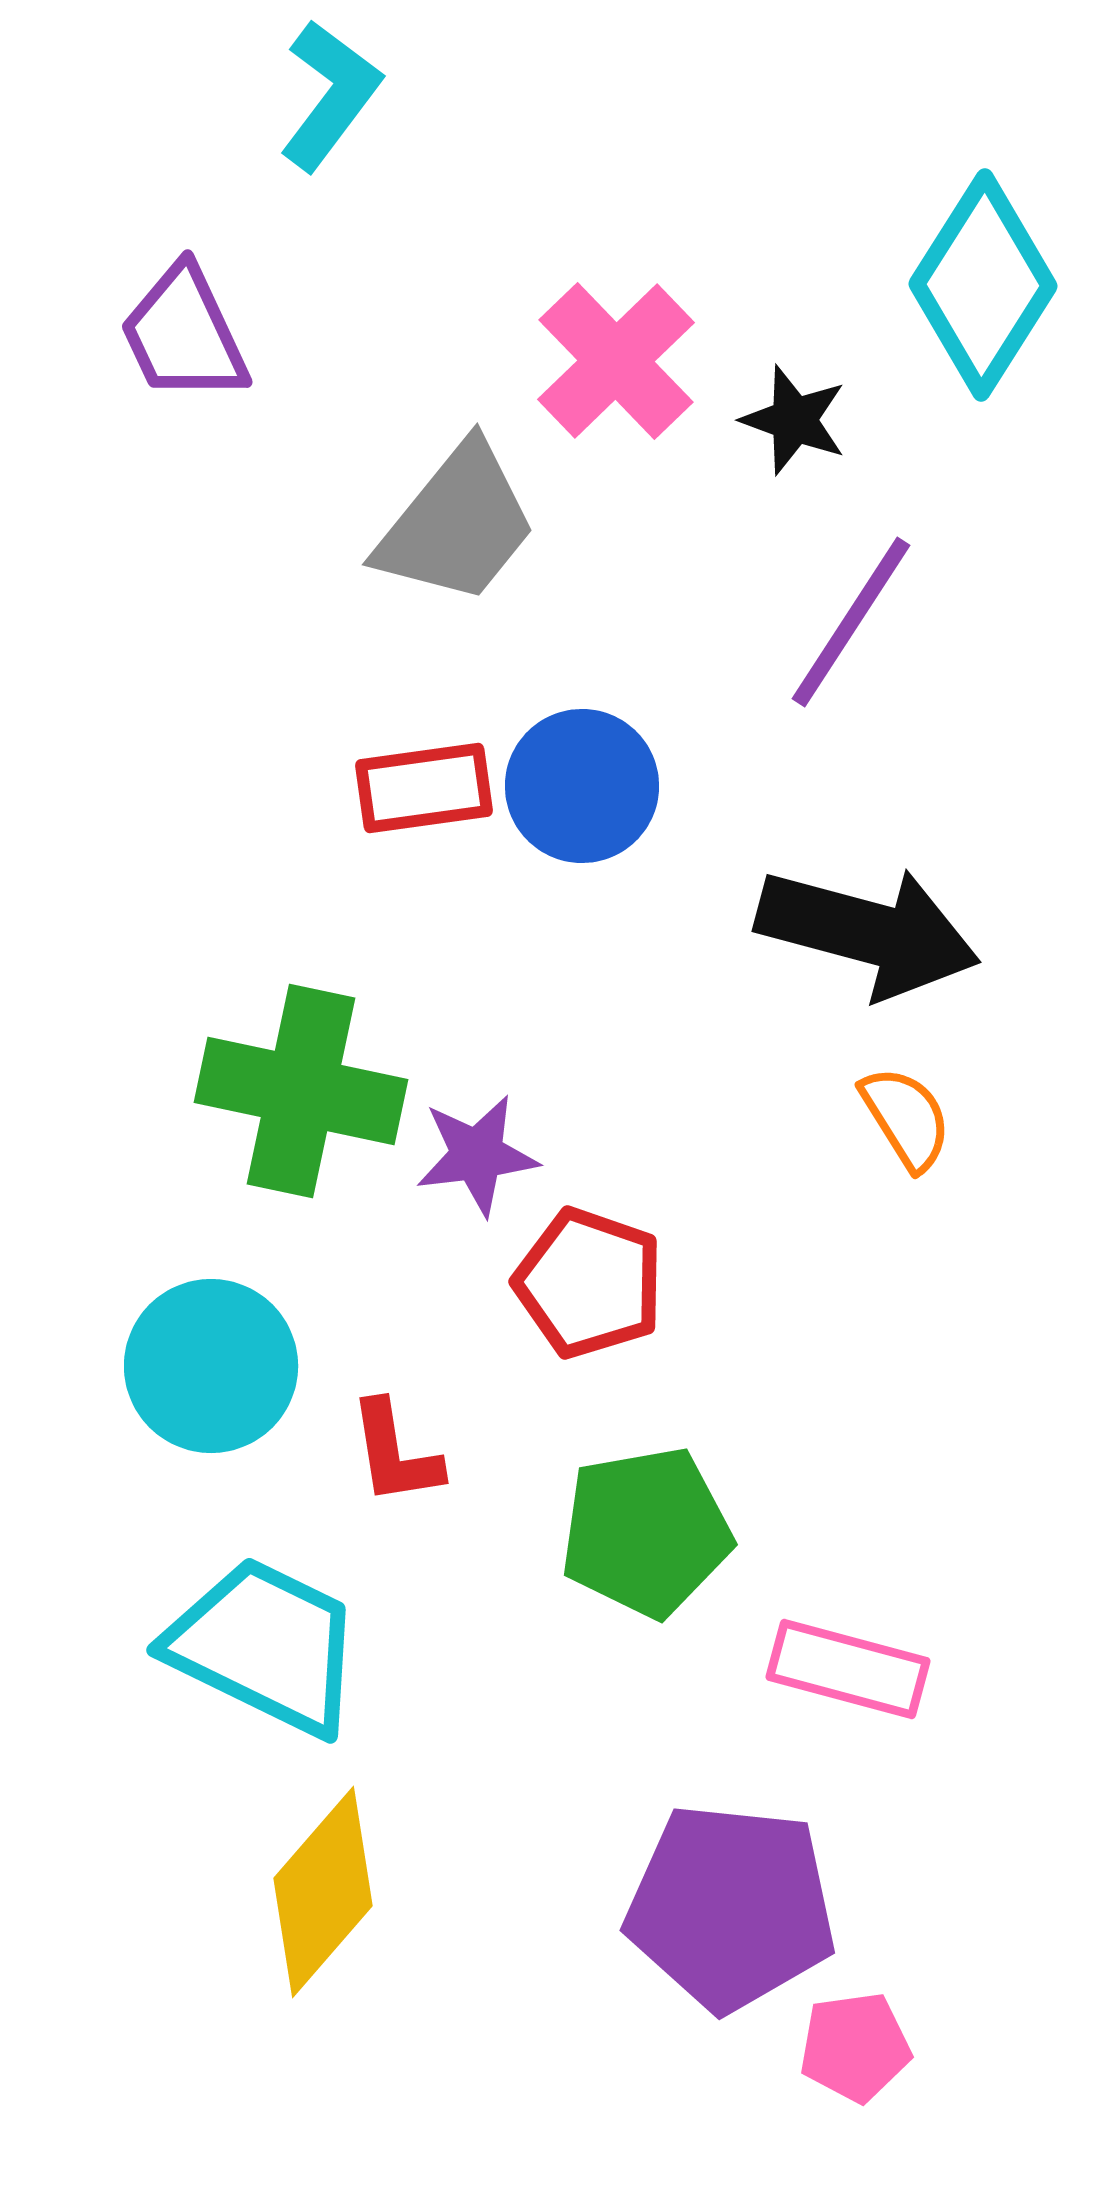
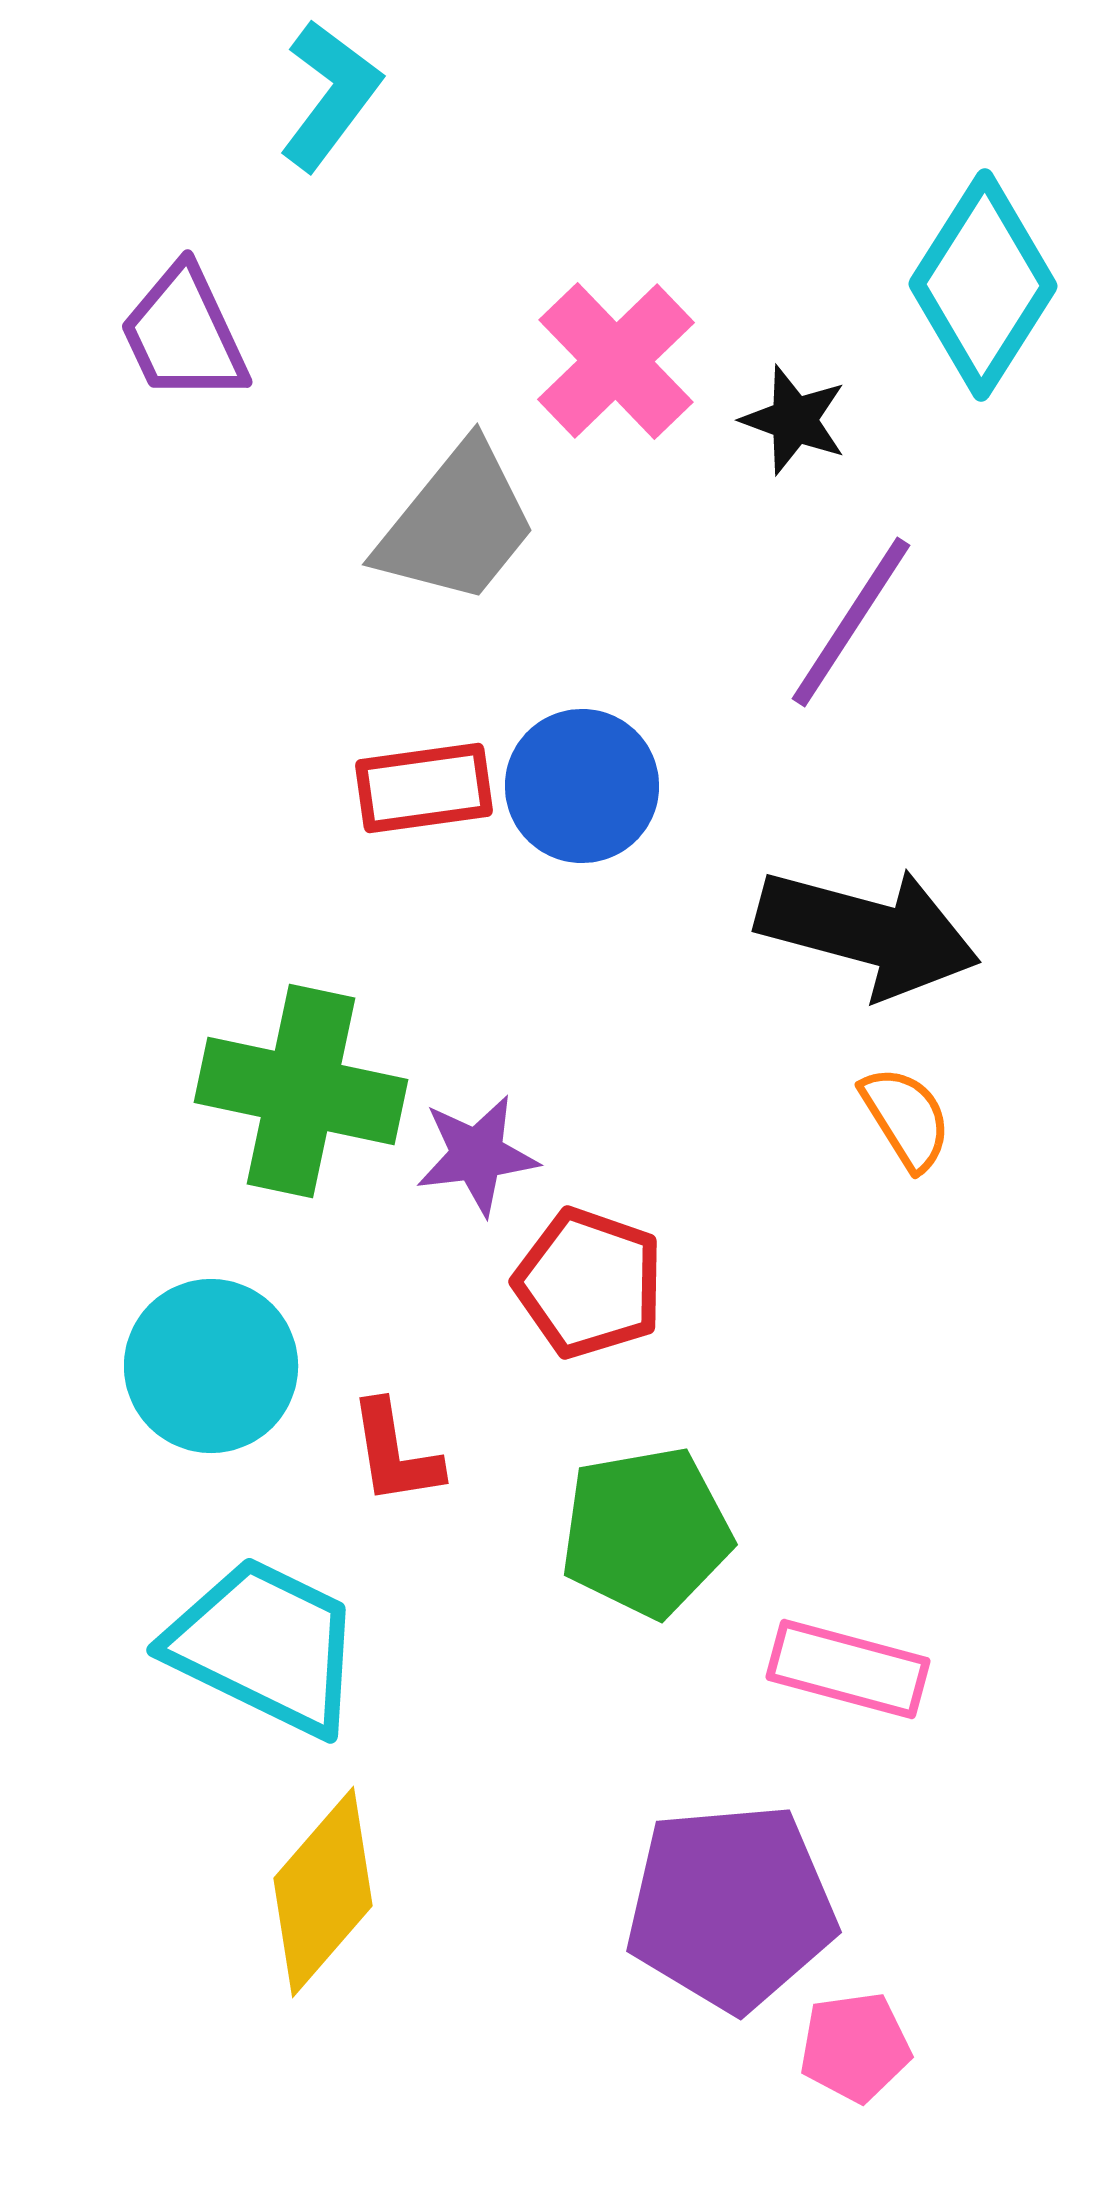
purple pentagon: rotated 11 degrees counterclockwise
